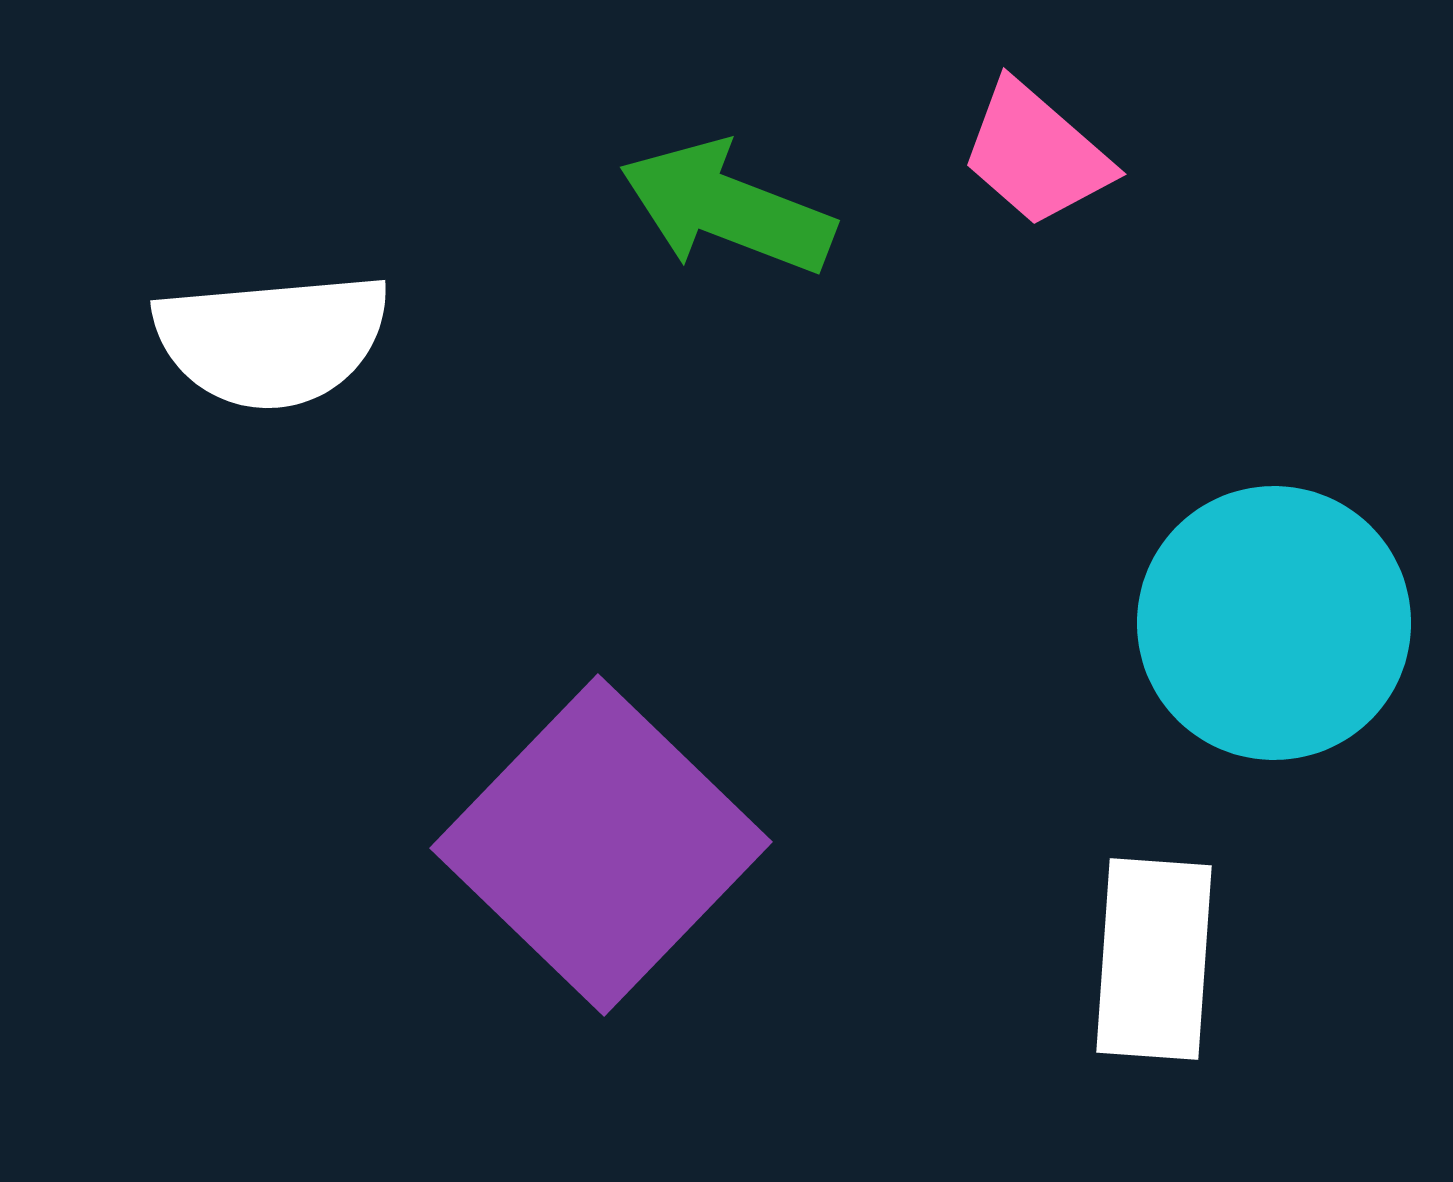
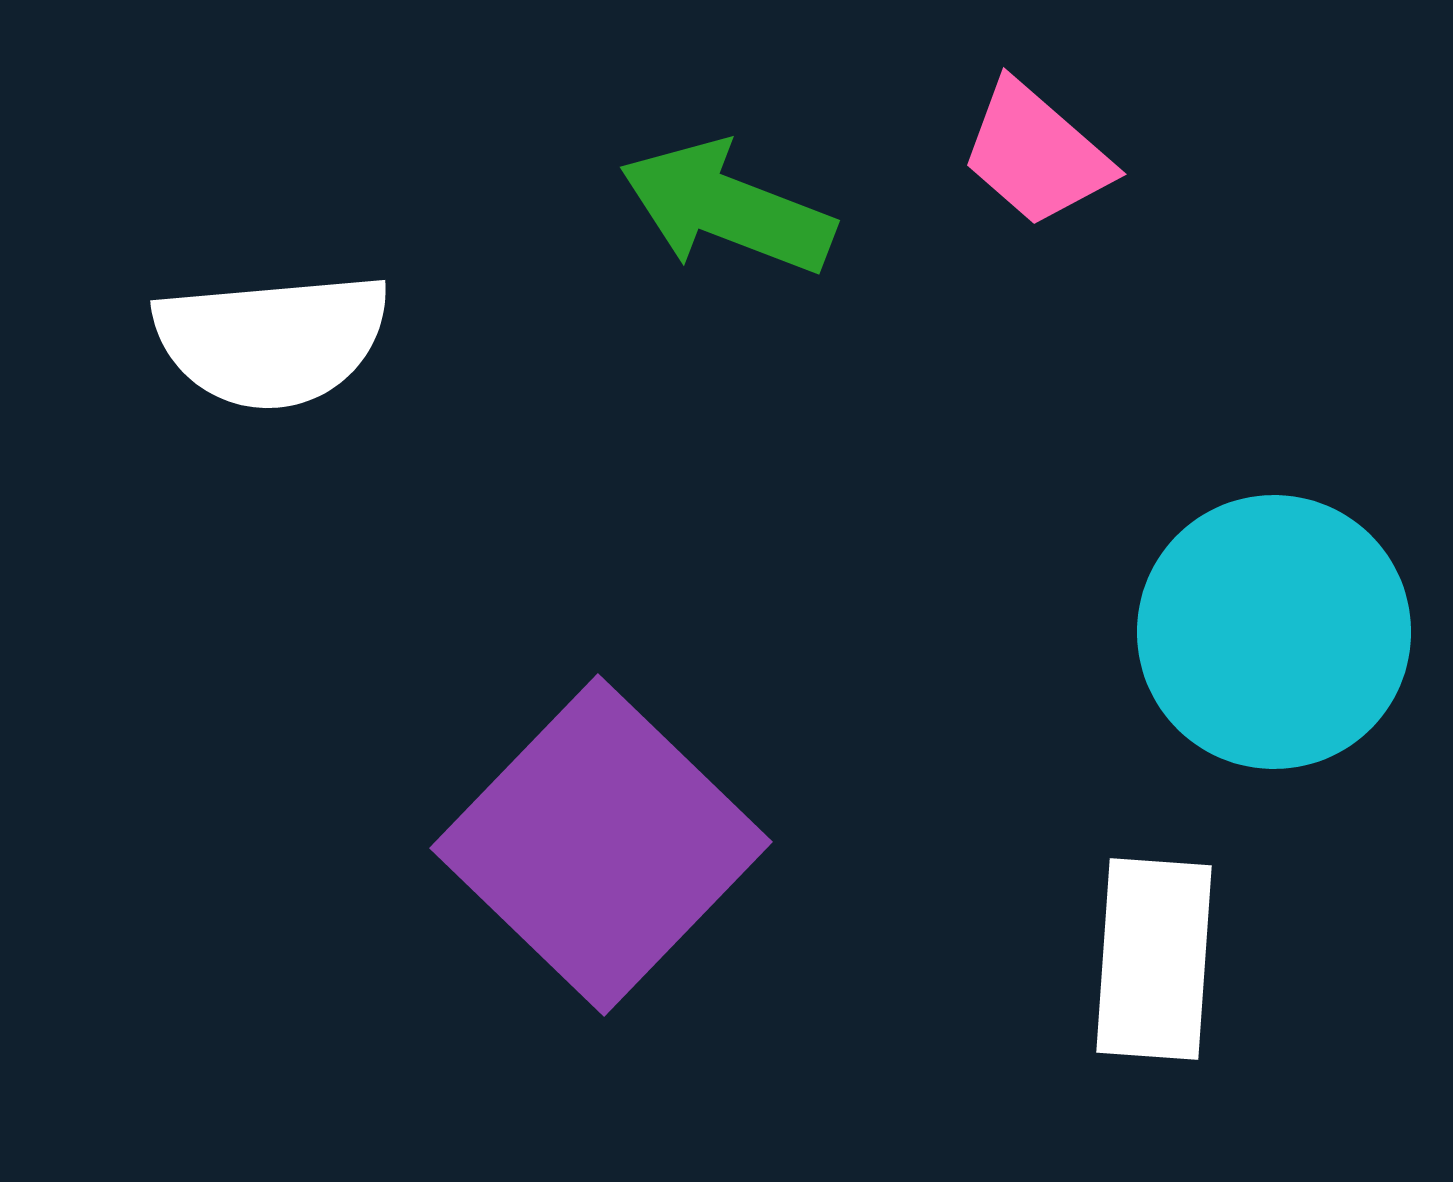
cyan circle: moved 9 px down
